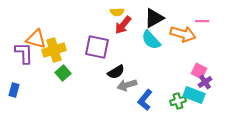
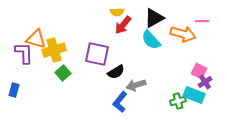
purple square: moved 7 px down
gray arrow: moved 9 px right
blue L-shape: moved 25 px left, 2 px down
